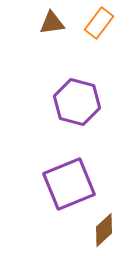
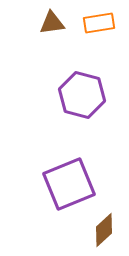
orange rectangle: rotated 44 degrees clockwise
purple hexagon: moved 5 px right, 7 px up
